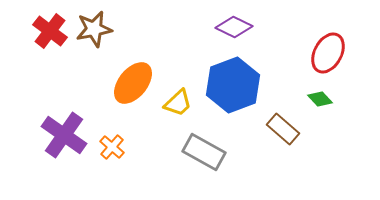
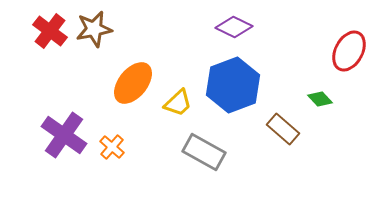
red ellipse: moved 21 px right, 2 px up
